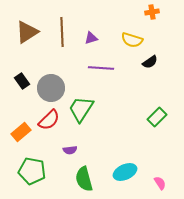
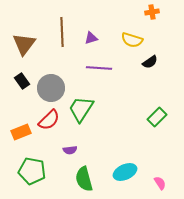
brown triangle: moved 3 px left, 12 px down; rotated 20 degrees counterclockwise
purple line: moved 2 px left
orange rectangle: rotated 18 degrees clockwise
